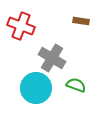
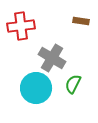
red cross: rotated 28 degrees counterclockwise
green semicircle: moved 3 px left, 1 px up; rotated 84 degrees counterclockwise
